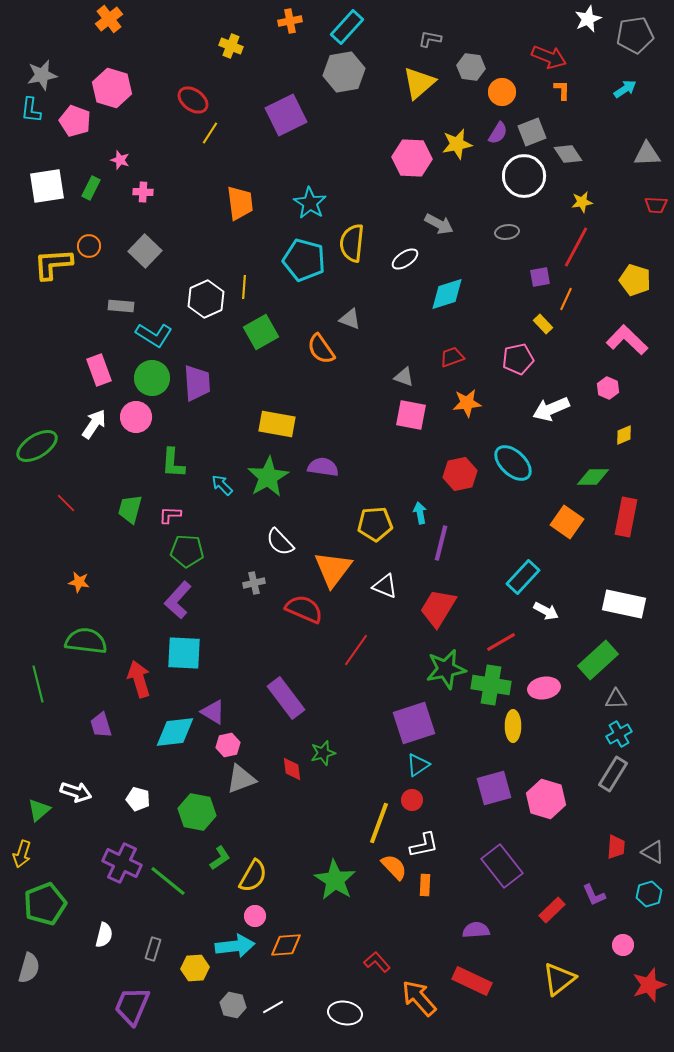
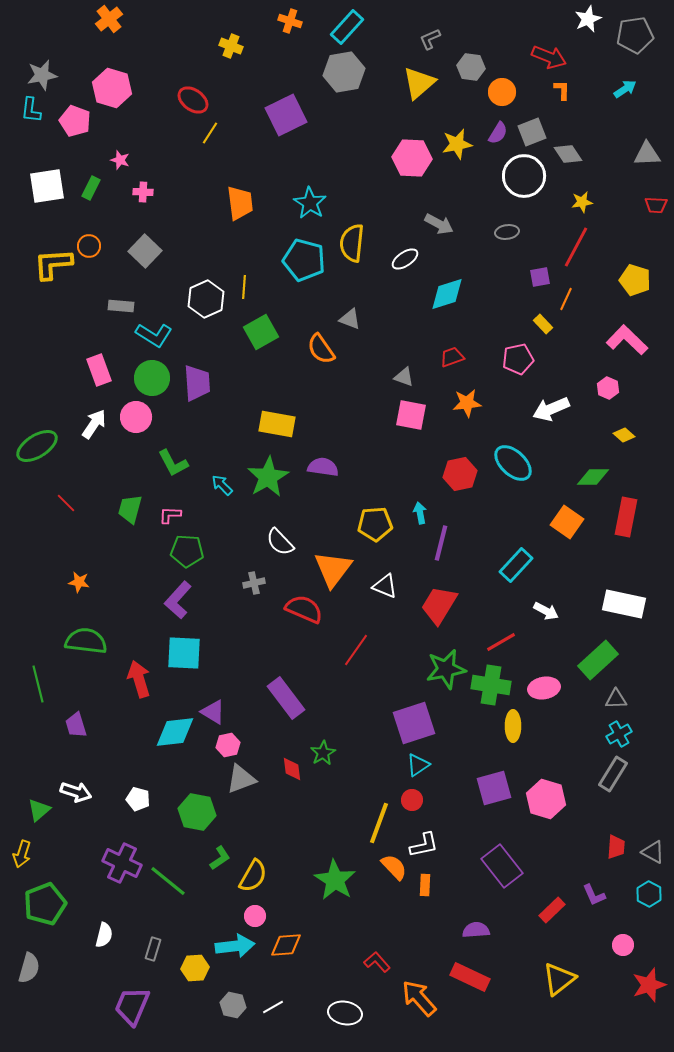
orange cross at (290, 21): rotated 30 degrees clockwise
gray L-shape at (430, 39): rotated 35 degrees counterclockwise
yellow diamond at (624, 435): rotated 65 degrees clockwise
green L-shape at (173, 463): rotated 32 degrees counterclockwise
cyan rectangle at (523, 577): moved 7 px left, 12 px up
red trapezoid at (438, 608): moved 1 px right, 3 px up
purple trapezoid at (101, 725): moved 25 px left
green star at (323, 753): rotated 15 degrees counterclockwise
cyan hexagon at (649, 894): rotated 15 degrees counterclockwise
red rectangle at (472, 981): moved 2 px left, 4 px up
